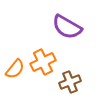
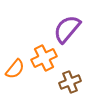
purple semicircle: moved 2 px down; rotated 100 degrees clockwise
orange cross: moved 1 px right, 4 px up
